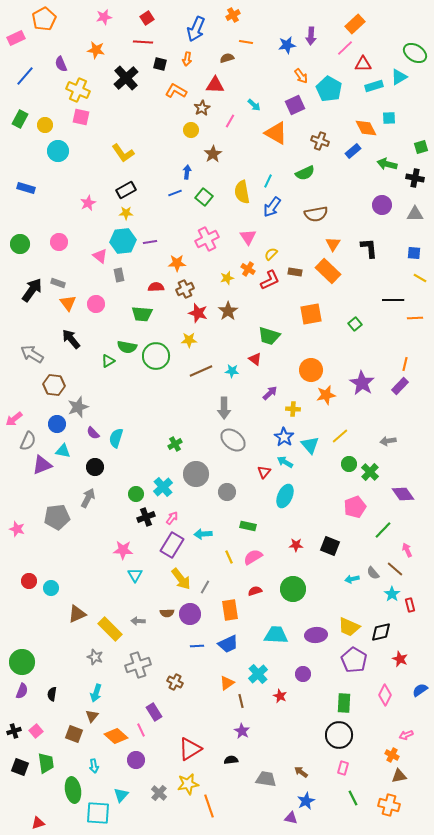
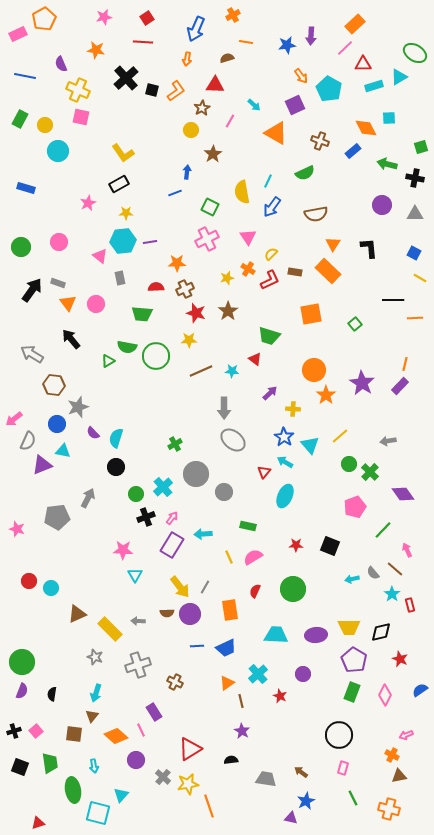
pink rectangle at (16, 38): moved 2 px right, 4 px up
black square at (160, 64): moved 8 px left, 26 px down
blue line at (25, 76): rotated 60 degrees clockwise
orange L-shape at (176, 91): rotated 115 degrees clockwise
black rectangle at (126, 190): moved 7 px left, 6 px up
green square at (204, 197): moved 6 px right, 10 px down; rotated 12 degrees counterclockwise
green circle at (20, 244): moved 1 px right, 3 px down
blue square at (414, 253): rotated 24 degrees clockwise
gray rectangle at (119, 275): moved 1 px right, 3 px down
red star at (198, 313): moved 2 px left
orange circle at (311, 370): moved 3 px right
orange star at (326, 395): rotated 24 degrees counterclockwise
black circle at (95, 467): moved 21 px right
gray circle at (227, 492): moved 3 px left
yellow arrow at (181, 579): moved 1 px left, 8 px down
red semicircle at (255, 591): rotated 48 degrees counterclockwise
yellow trapezoid at (349, 627): rotated 25 degrees counterclockwise
blue trapezoid at (228, 644): moved 2 px left, 4 px down
green rectangle at (344, 703): moved 8 px right, 11 px up; rotated 18 degrees clockwise
brown square at (74, 734): rotated 12 degrees counterclockwise
green trapezoid at (46, 763): moved 4 px right
gray cross at (159, 793): moved 4 px right, 16 px up
orange cross at (389, 805): moved 4 px down
cyan square at (98, 813): rotated 10 degrees clockwise
